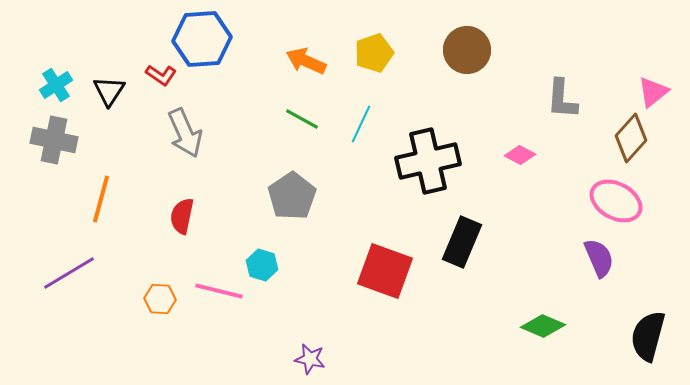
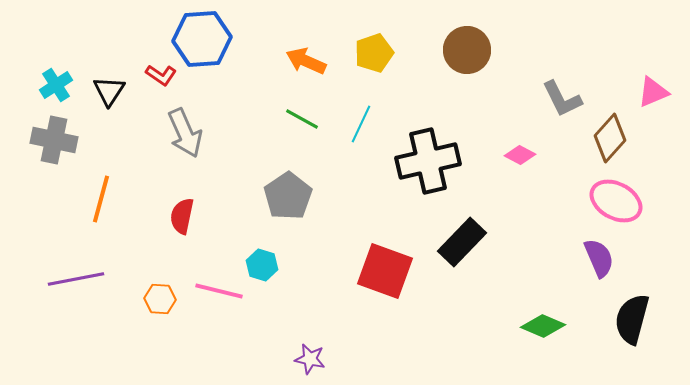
pink triangle: rotated 16 degrees clockwise
gray L-shape: rotated 30 degrees counterclockwise
brown diamond: moved 21 px left
gray pentagon: moved 4 px left
black rectangle: rotated 21 degrees clockwise
purple line: moved 7 px right, 6 px down; rotated 20 degrees clockwise
black semicircle: moved 16 px left, 17 px up
